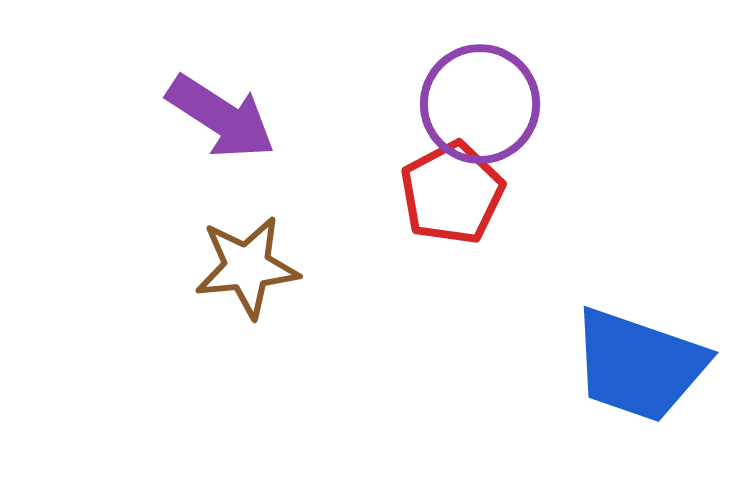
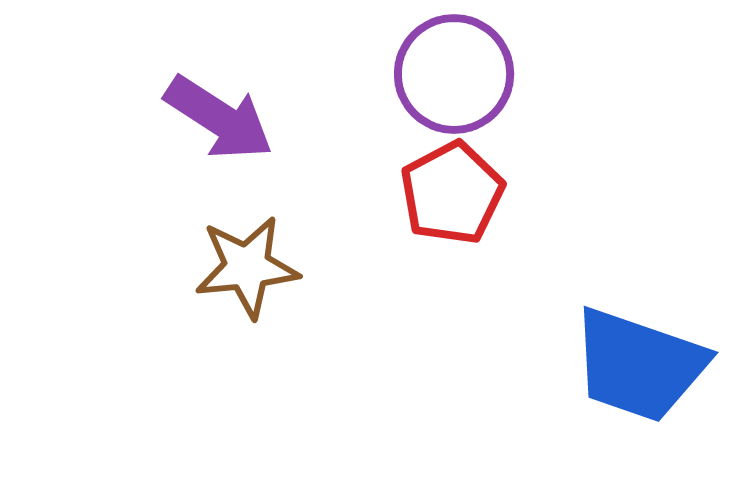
purple circle: moved 26 px left, 30 px up
purple arrow: moved 2 px left, 1 px down
